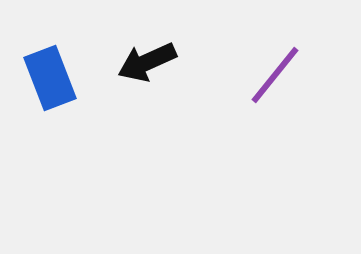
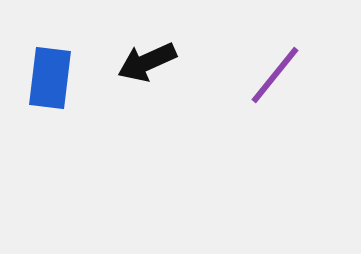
blue rectangle: rotated 28 degrees clockwise
